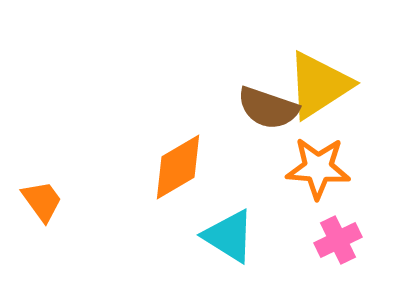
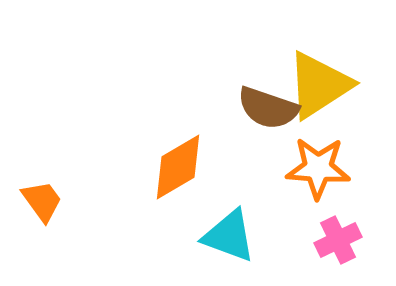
cyan triangle: rotated 12 degrees counterclockwise
